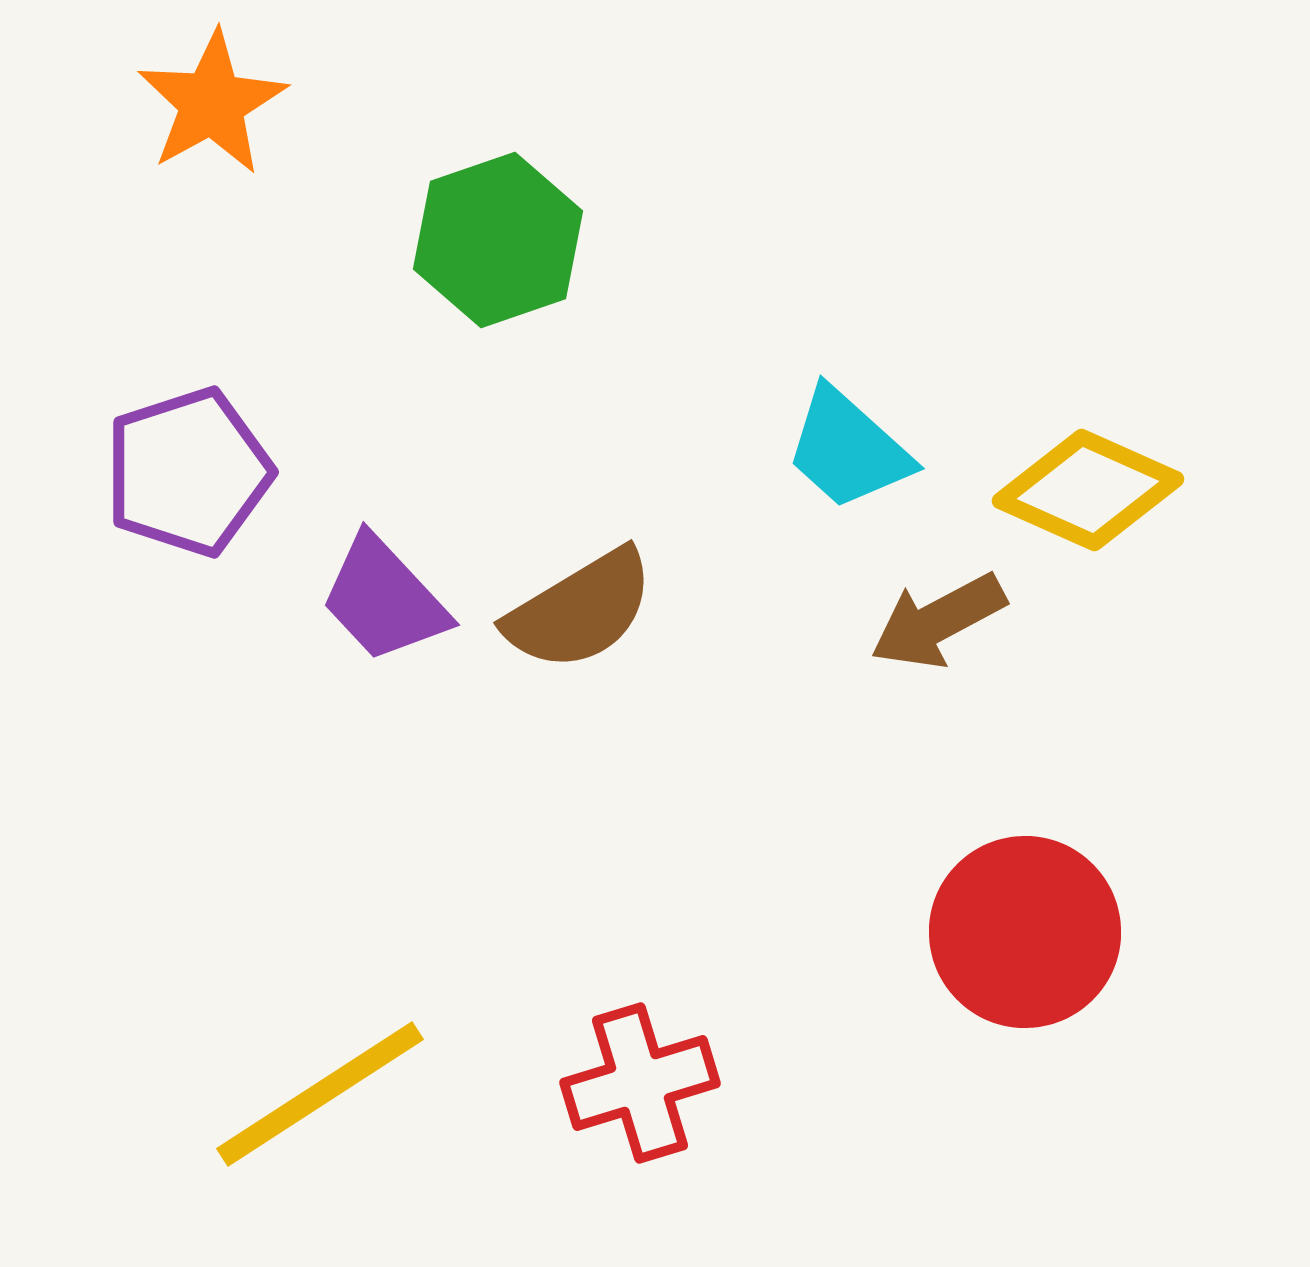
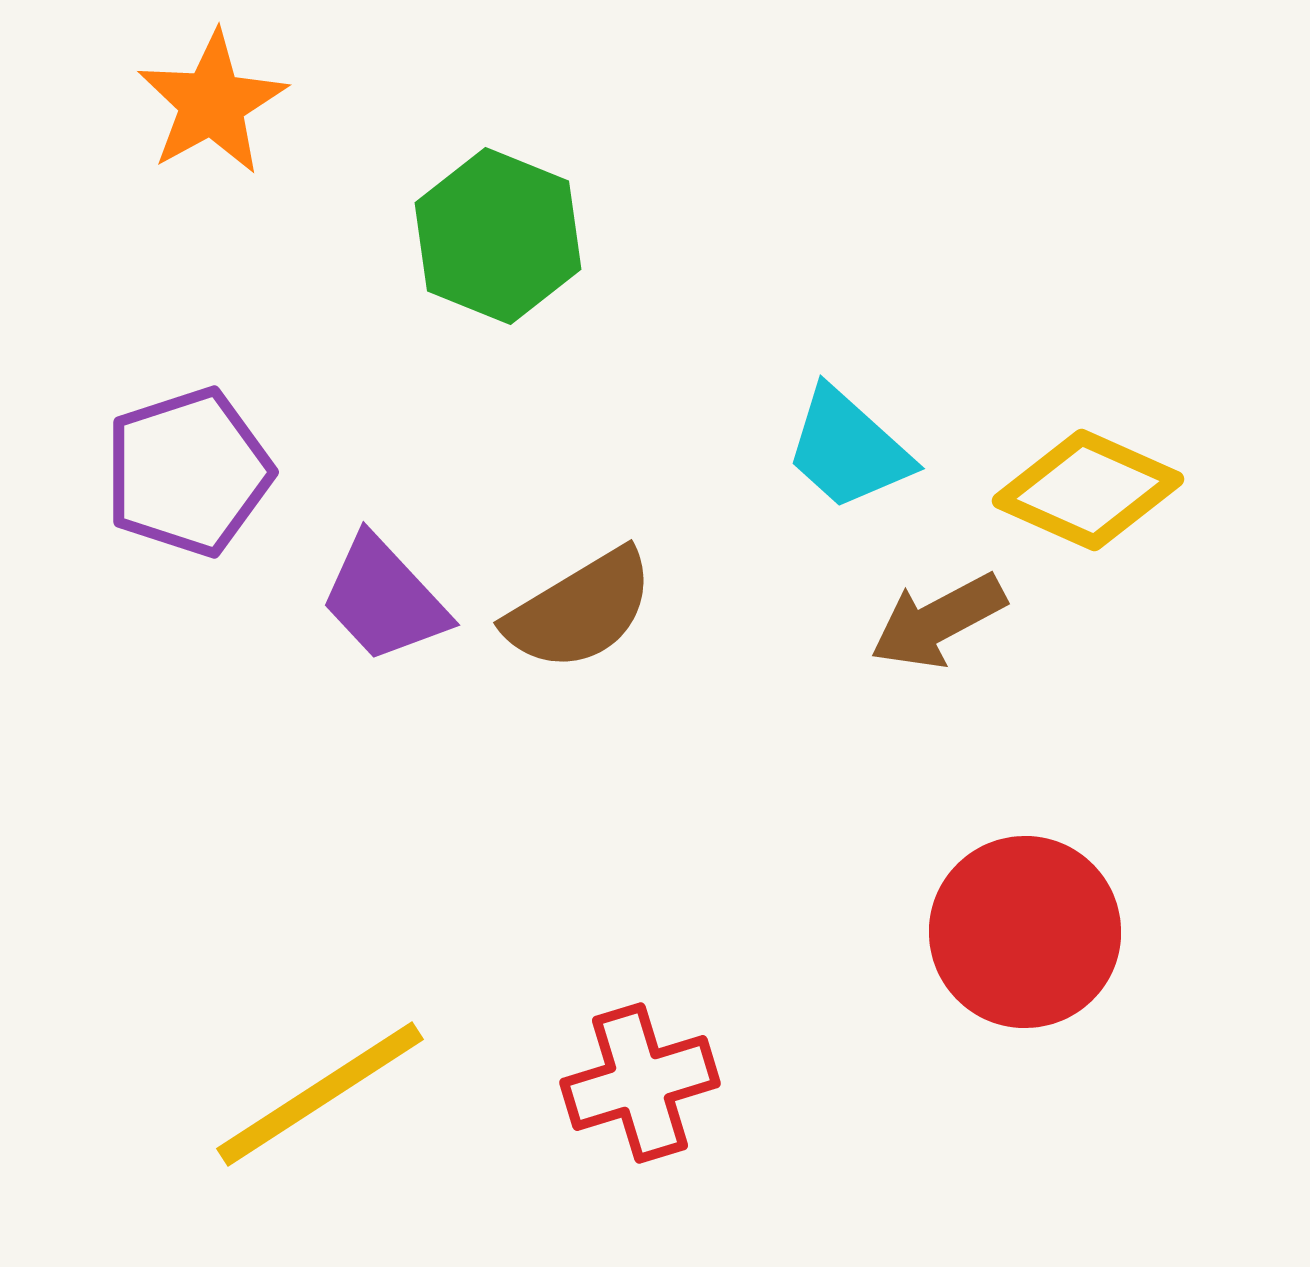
green hexagon: moved 4 px up; rotated 19 degrees counterclockwise
